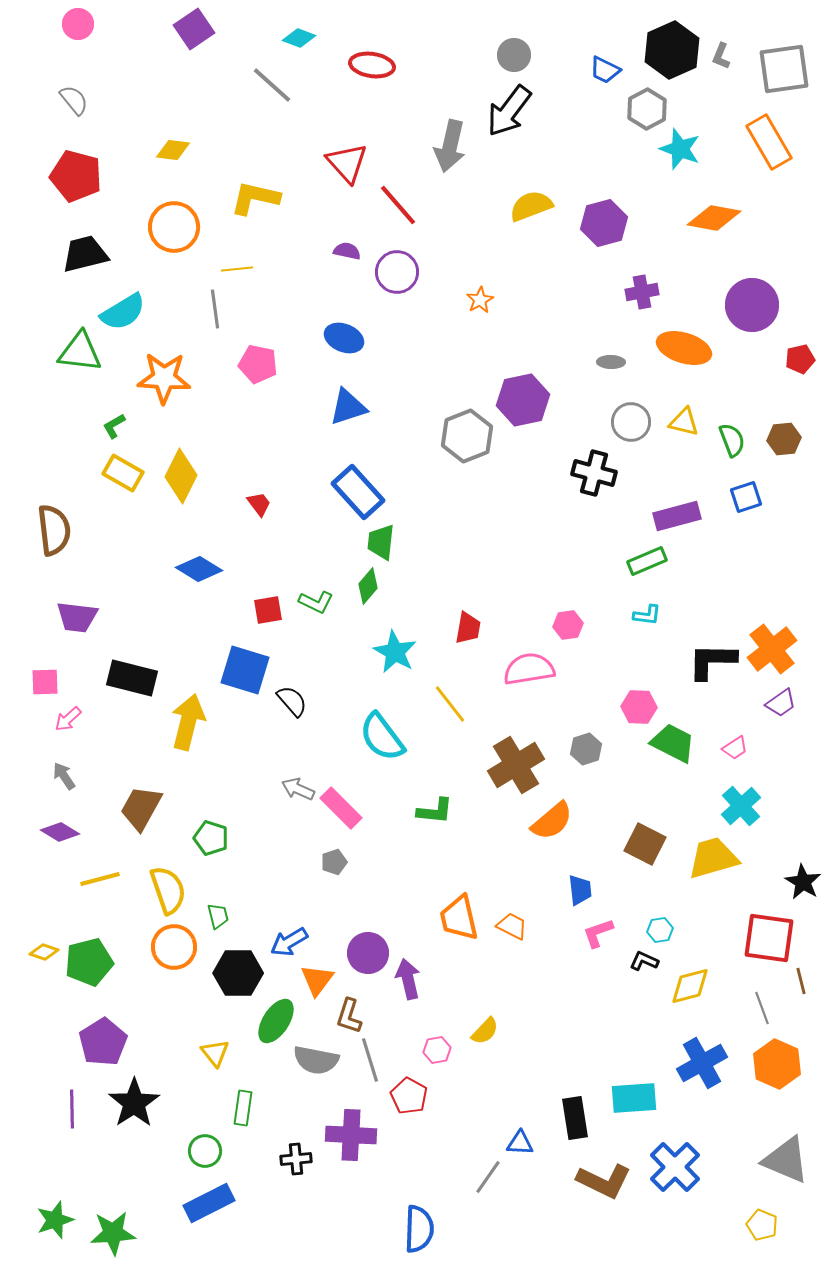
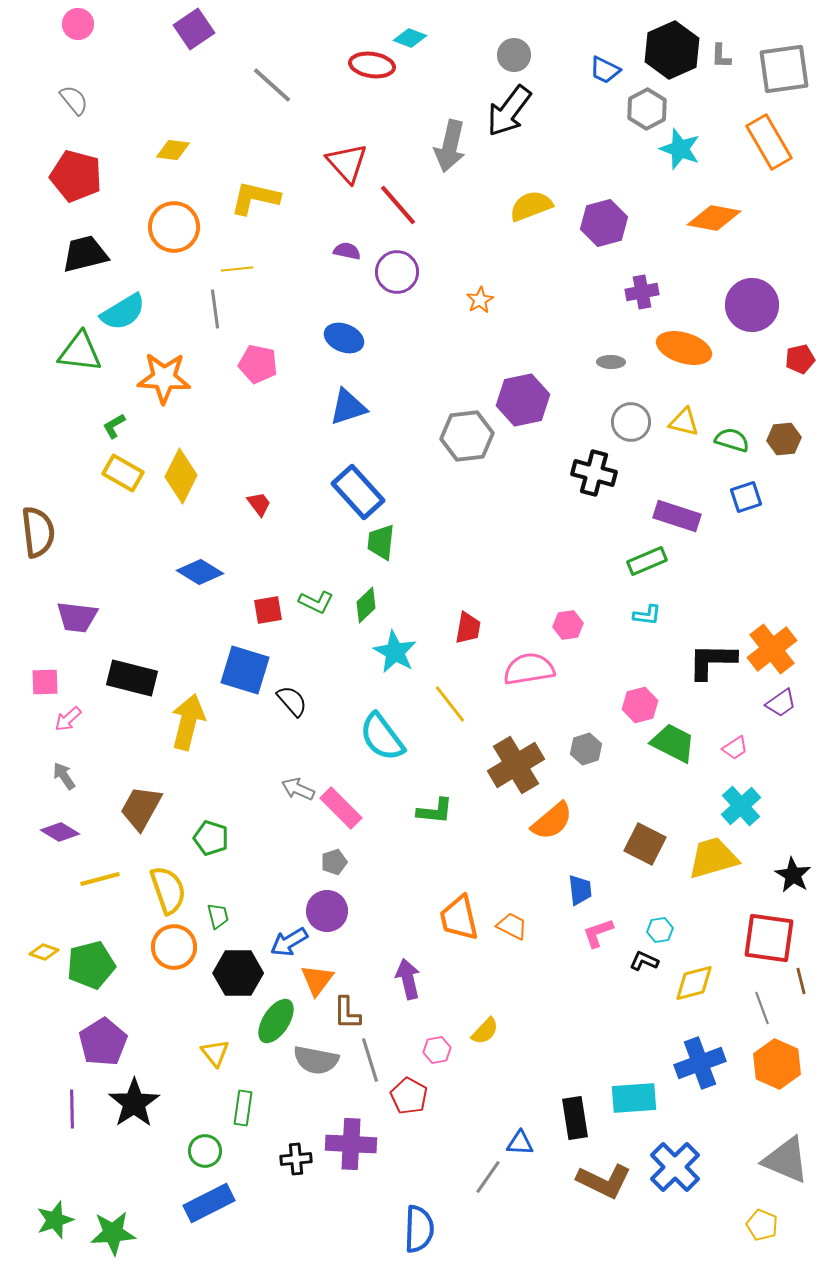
cyan diamond at (299, 38): moved 111 px right
gray L-shape at (721, 56): rotated 20 degrees counterclockwise
gray hexagon at (467, 436): rotated 15 degrees clockwise
green semicircle at (732, 440): rotated 52 degrees counterclockwise
purple rectangle at (677, 516): rotated 33 degrees clockwise
brown semicircle at (54, 530): moved 16 px left, 2 px down
blue diamond at (199, 569): moved 1 px right, 3 px down
green diamond at (368, 586): moved 2 px left, 19 px down; rotated 6 degrees clockwise
pink hexagon at (639, 707): moved 1 px right, 2 px up; rotated 16 degrees counterclockwise
black star at (803, 882): moved 10 px left, 7 px up
purple circle at (368, 953): moved 41 px left, 42 px up
green pentagon at (89, 962): moved 2 px right, 3 px down
yellow diamond at (690, 986): moved 4 px right, 3 px up
brown L-shape at (349, 1016): moved 2 px left, 3 px up; rotated 18 degrees counterclockwise
blue cross at (702, 1063): moved 2 px left; rotated 9 degrees clockwise
purple cross at (351, 1135): moved 9 px down
